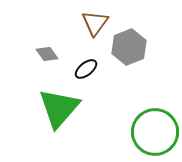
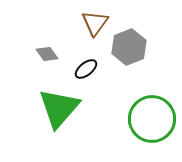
green circle: moved 3 px left, 13 px up
